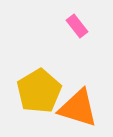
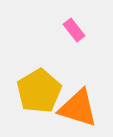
pink rectangle: moved 3 px left, 4 px down
